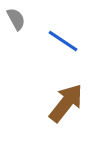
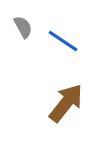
gray semicircle: moved 7 px right, 8 px down
